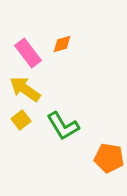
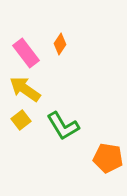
orange diamond: moved 2 px left; rotated 40 degrees counterclockwise
pink rectangle: moved 2 px left
orange pentagon: moved 1 px left
